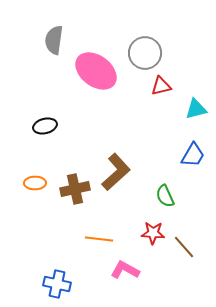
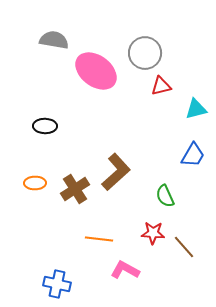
gray semicircle: rotated 92 degrees clockwise
black ellipse: rotated 15 degrees clockwise
brown cross: rotated 20 degrees counterclockwise
